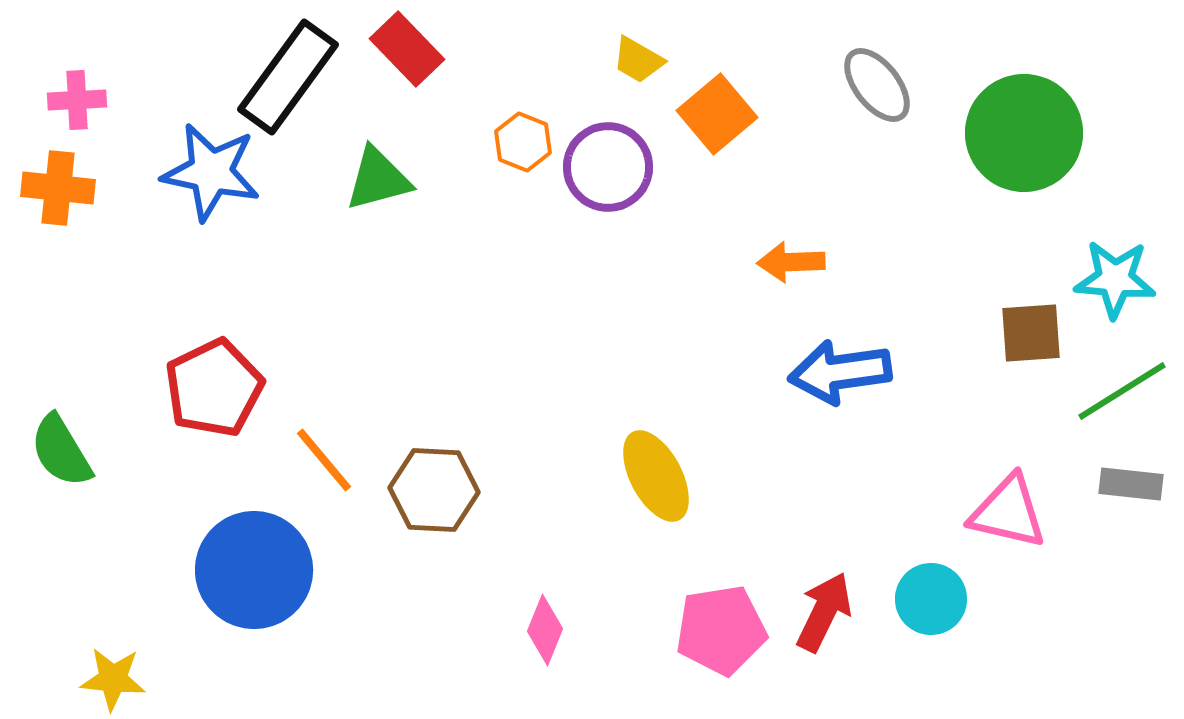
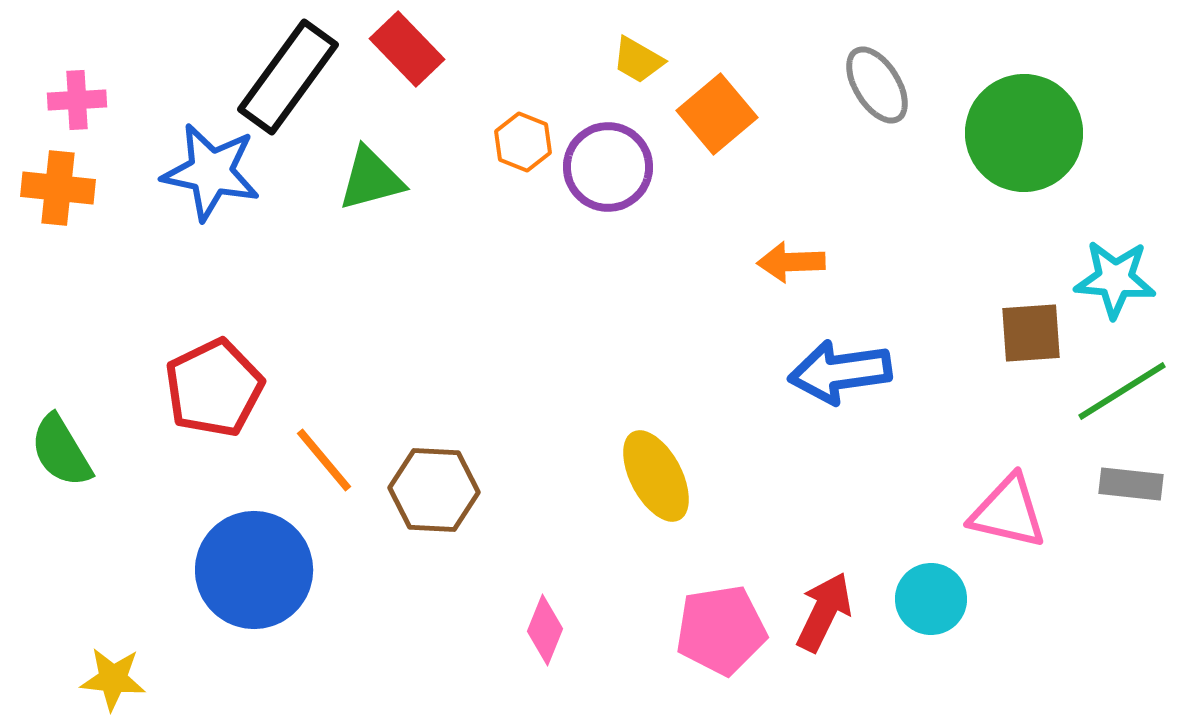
gray ellipse: rotated 6 degrees clockwise
green triangle: moved 7 px left
